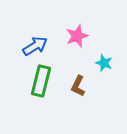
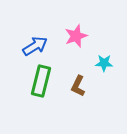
pink star: moved 1 px left
cyan star: rotated 18 degrees counterclockwise
